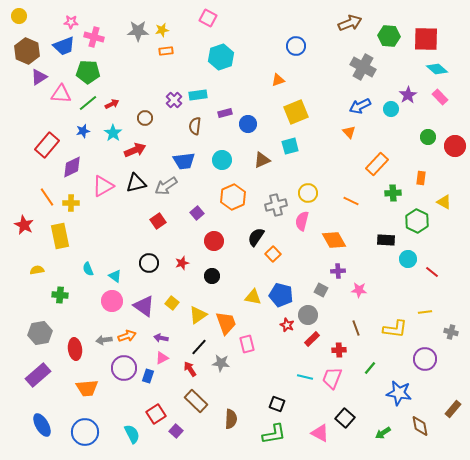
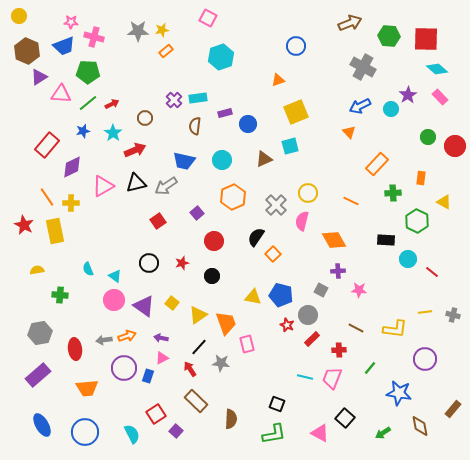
orange rectangle at (166, 51): rotated 32 degrees counterclockwise
cyan rectangle at (198, 95): moved 3 px down
brown triangle at (262, 160): moved 2 px right, 1 px up
blue trapezoid at (184, 161): rotated 20 degrees clockwise
gray cross at (276, 205): rotated 30 degrees counterclockwise
yellow rectangle at (60, 236): moved 5 px left, 5 px up
pink circle at (112, 301): moved 2 px right, 1 px up
brown line at (356, 328): rotated 42 degrees counterclockwise
gray cross at (451, 332): moved 2 px right, 17 px up
